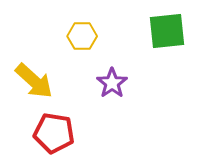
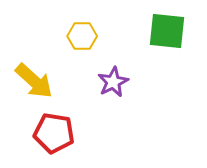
green square: rotated 12 degrees clockwise
purple star: moved 1 px right, 1 px up; rotated 8 degrees clockwise
